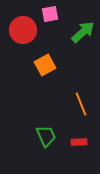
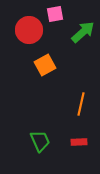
pink square: moved 5 px right
red circle: moved 6 px right
orange line: rotated 35 degrees clockwise
green trapezoid: moved 6 px left, 5 px down
